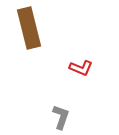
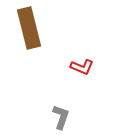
red L-shape: moved 1 px right, 1 px up
